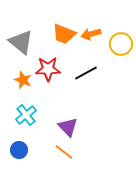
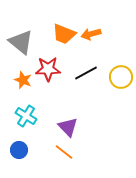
yellow circle: moved 33 px down
cyan cross: moved 1 px down; rotated 20 degrees counterclockwise
